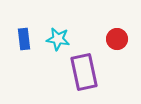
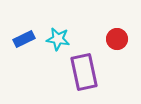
blue rectangle: rotated 70 degrees clockwise
